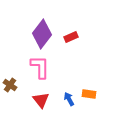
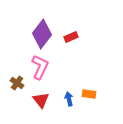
pink L-shape: rotated 25 degrees clockwise
brown cross: moved 7 px right, 2 px up
blue arrow: rotated 16 degrees clockwise
